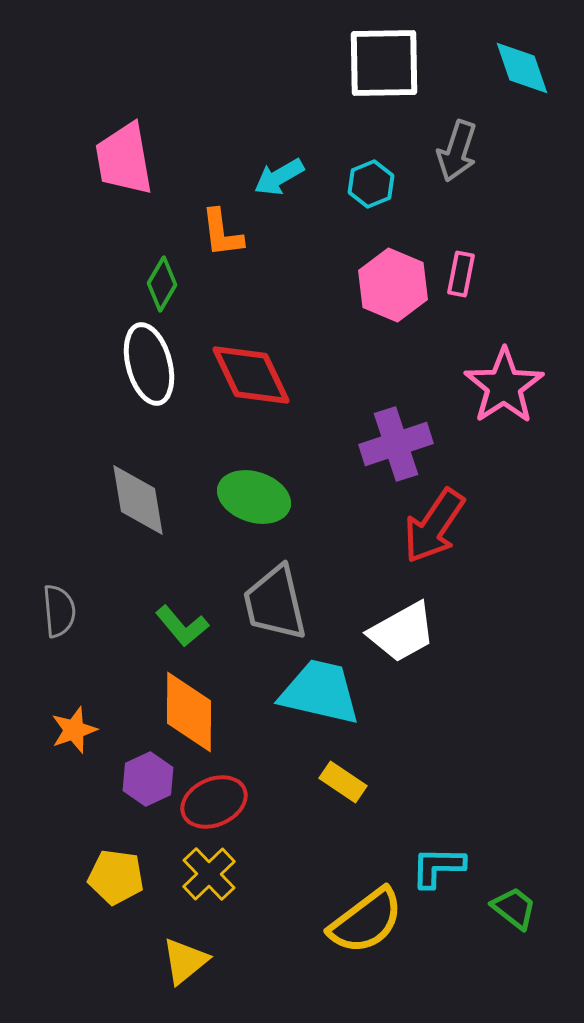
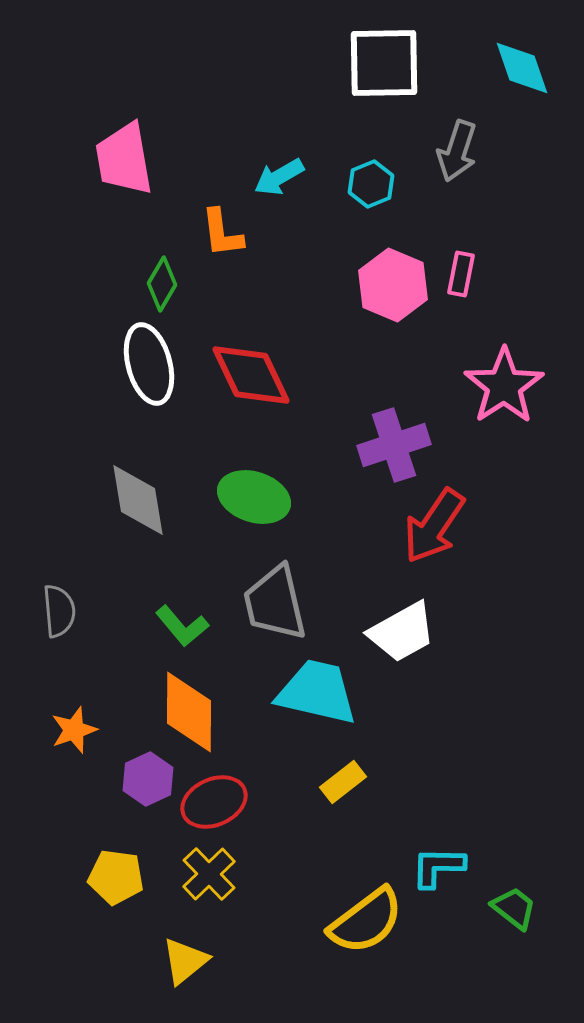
purple cross: moved 2 px left, 1 px down
cyan trapezoid: moved 3 px left
yellow rectangle: rotated 72 degrees counterclockwise
